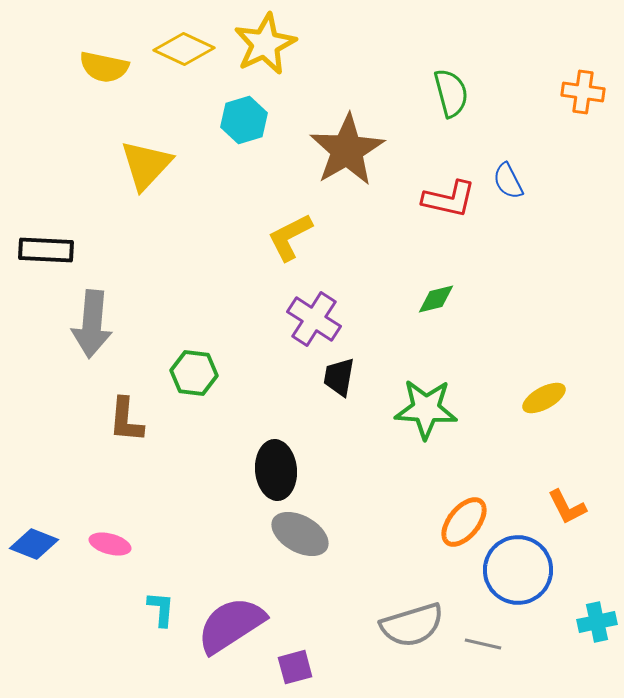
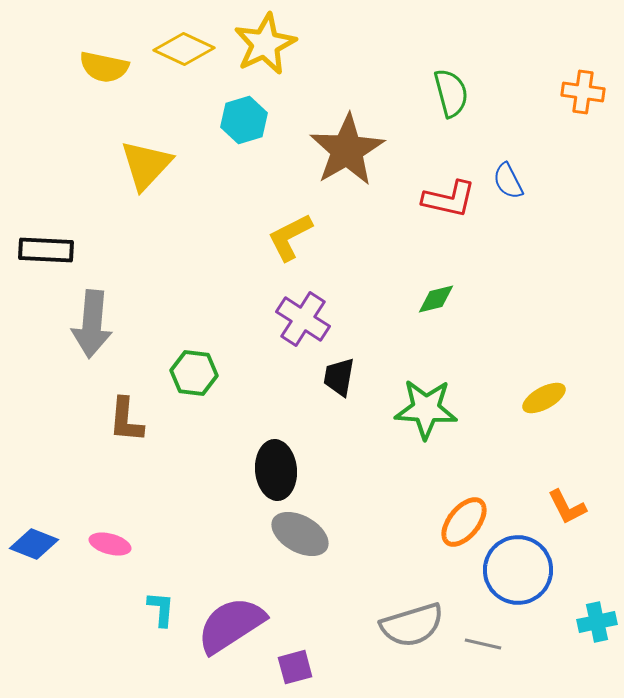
purple cross: moved 11 px left
